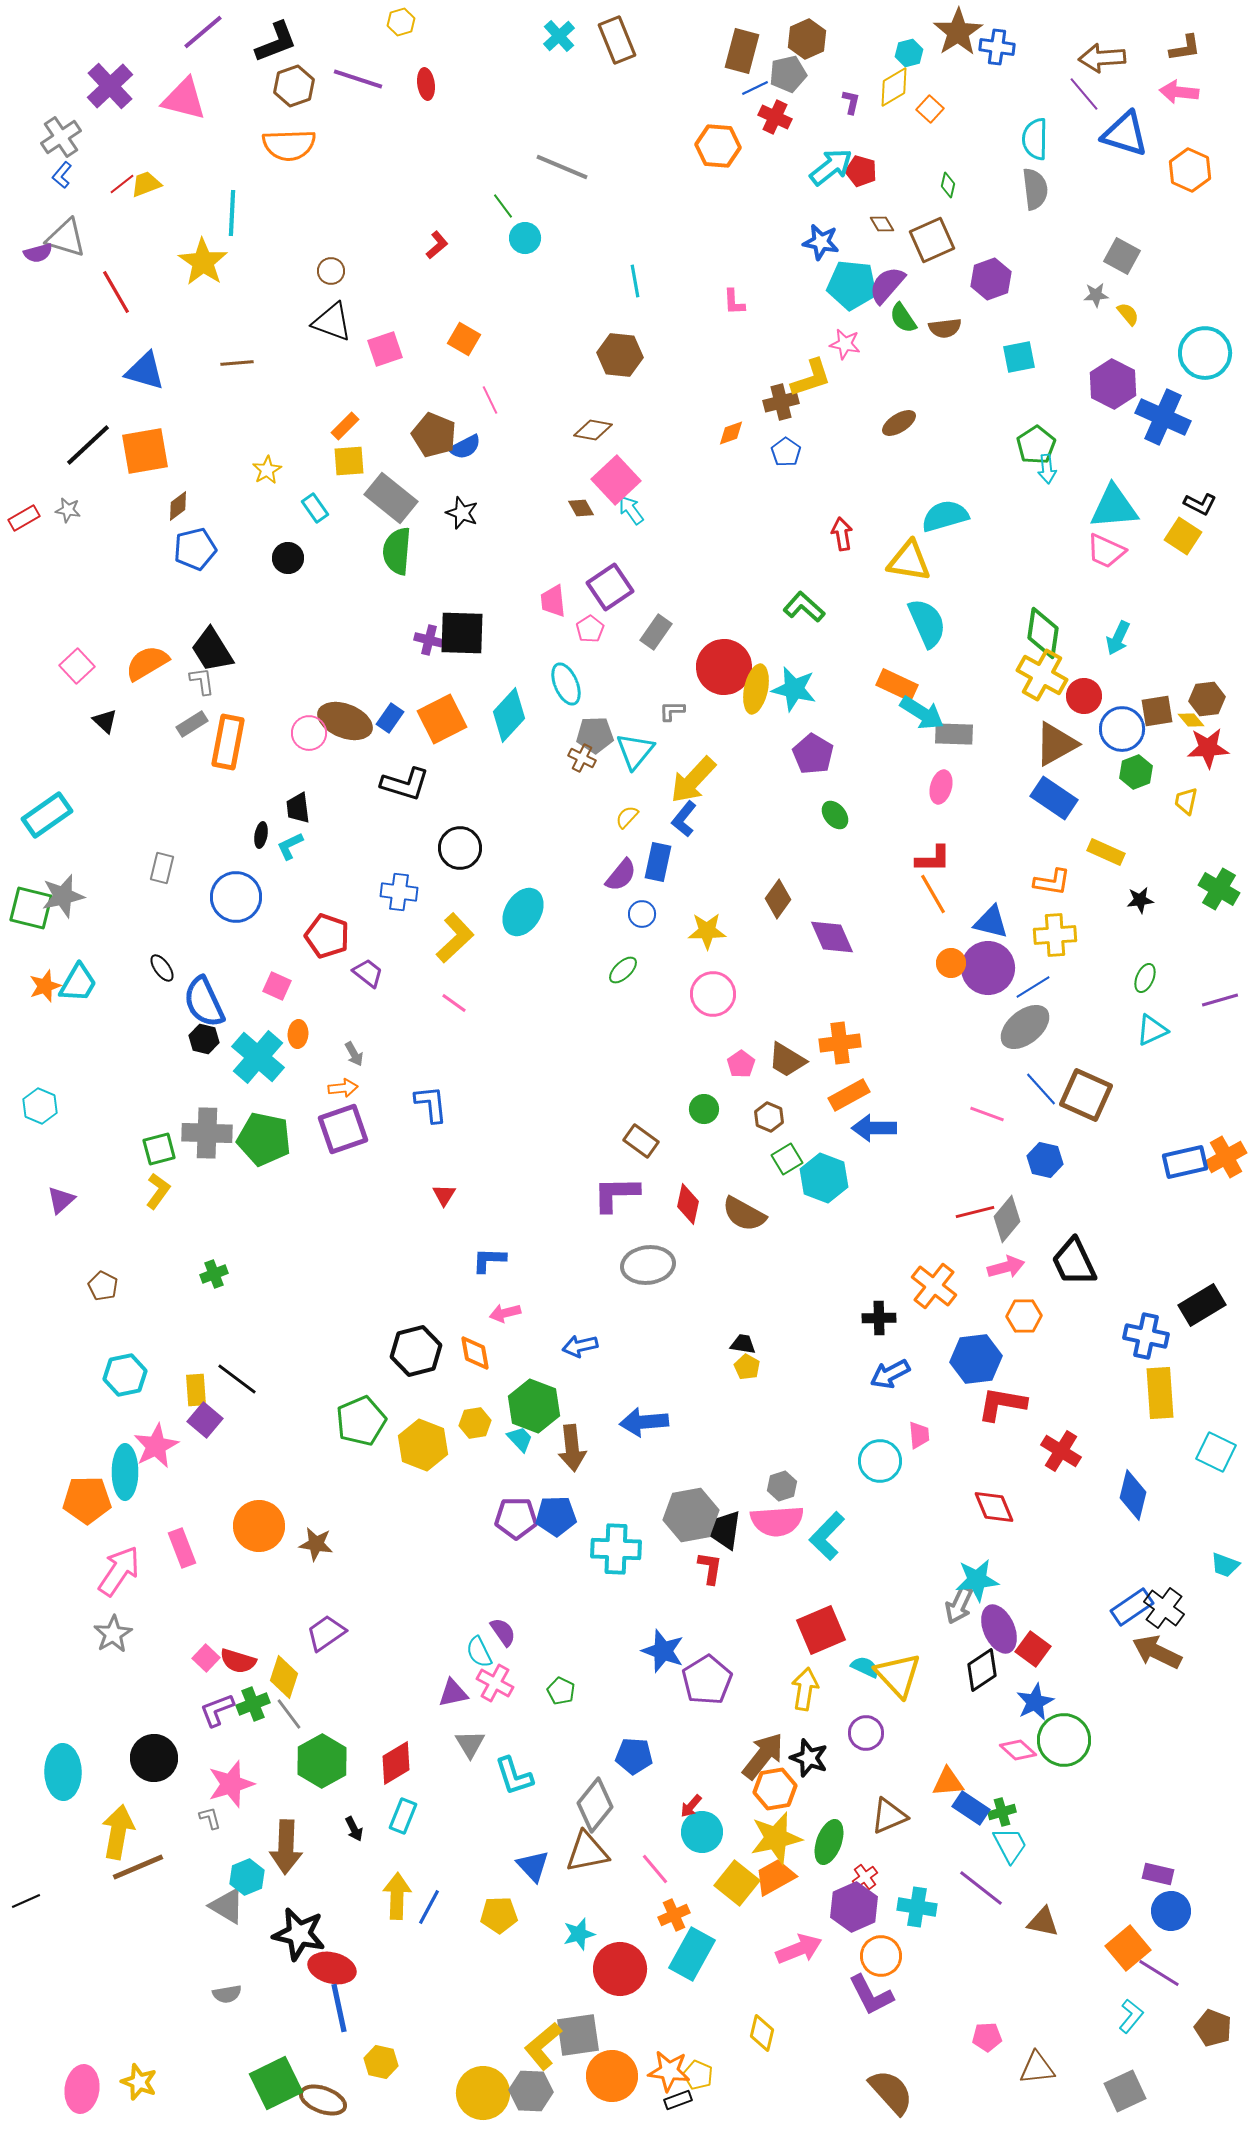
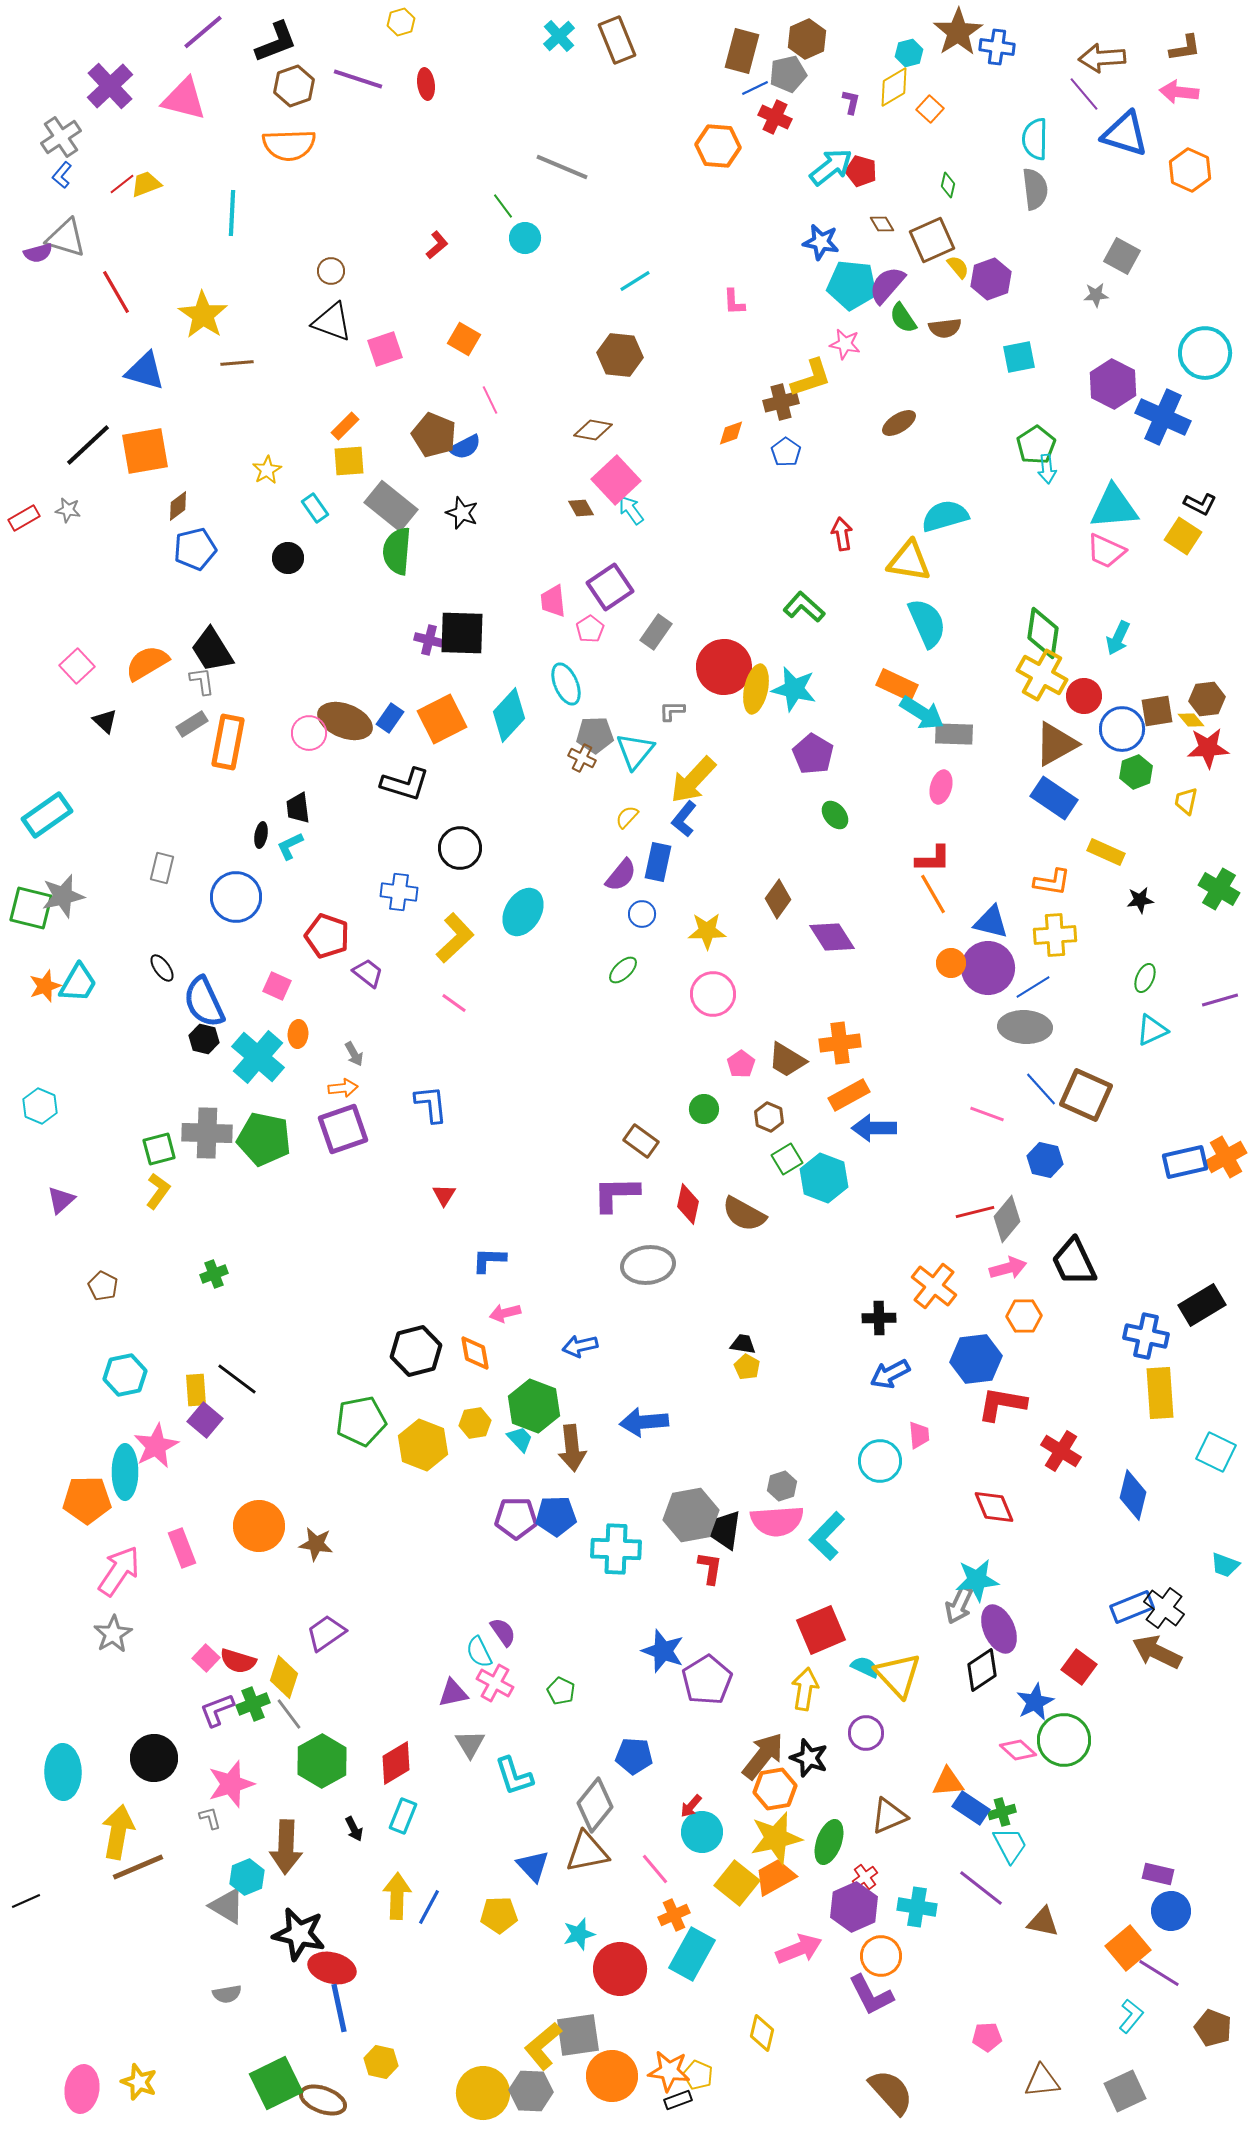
yellow star at (203, 262): moved 53 px down
cyan line at (635, 281): rotated 68 degrees clockwise
yellow semicircle at (1128, 314): moved 170 px left, 47 px up
gray rectangle at (391, 498): moved 8 px down
purple diamond at (832, 937): rotated 9 degrees counterclockwise
gray ellipse at (1025, 1027): rotated 42 degrees clockwise
pink arrow at (1006, 1267): moved 2 px right, 1 px down
green pentagon at (361, 1421): rotated 12 degrees clockwise
blue rectangle at (1132, 1607): rotated 12 degrees clockwise
red square at (1033, 1649): moved 46 px right, 18 px down
brown triangle at (1037, 2068): moved 5 px right, 13 px down
